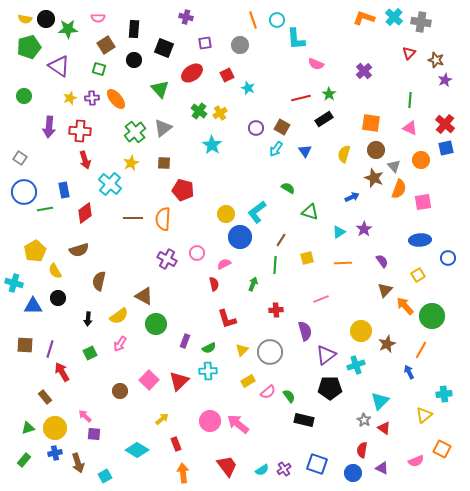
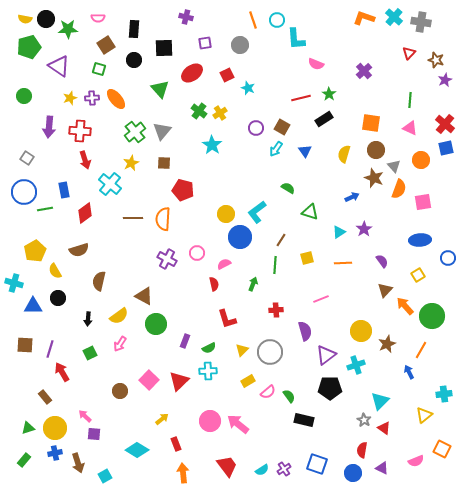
black square at (164, 48): rotated 24 degrees counterclockwise
gray triangle at (163, 128): moved 1 px left, 3 px down; rotated 12 degrees counterclockwise
gray square at (20, 158): moved 7 px right
